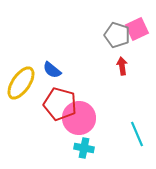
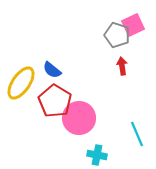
pink square: moved 4 px left, 4 px up
red pentagon: moved 5 px left, 3 px up; rotated 16 degrees clockwise
cyan cross: moved 13 px right, 7 px down
